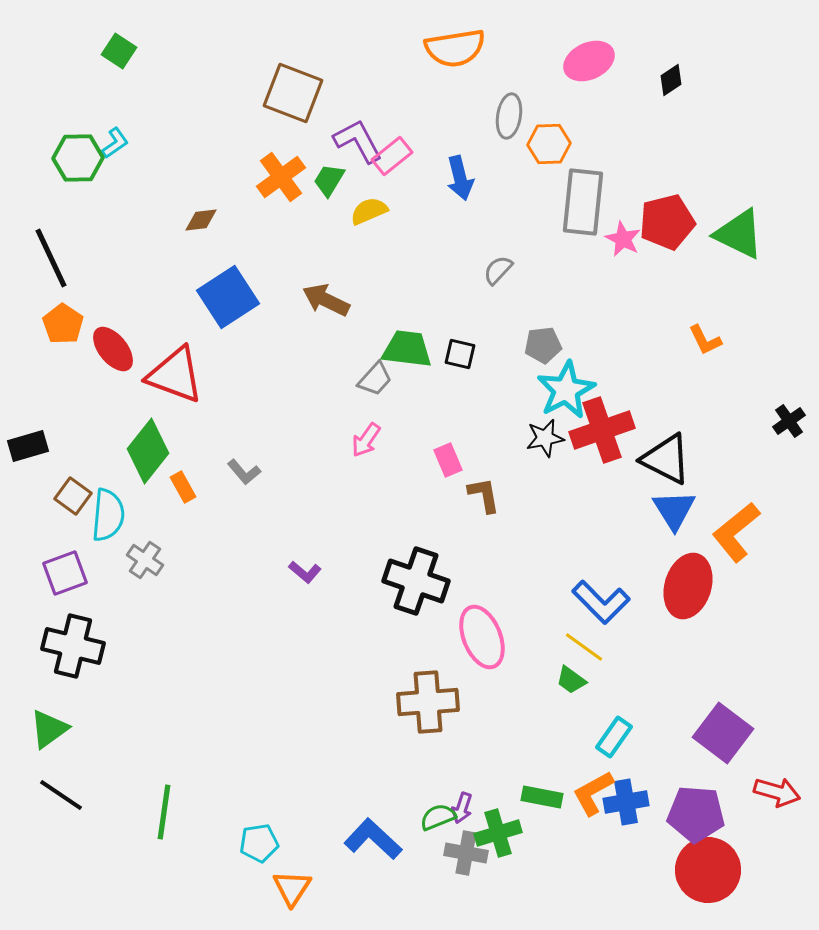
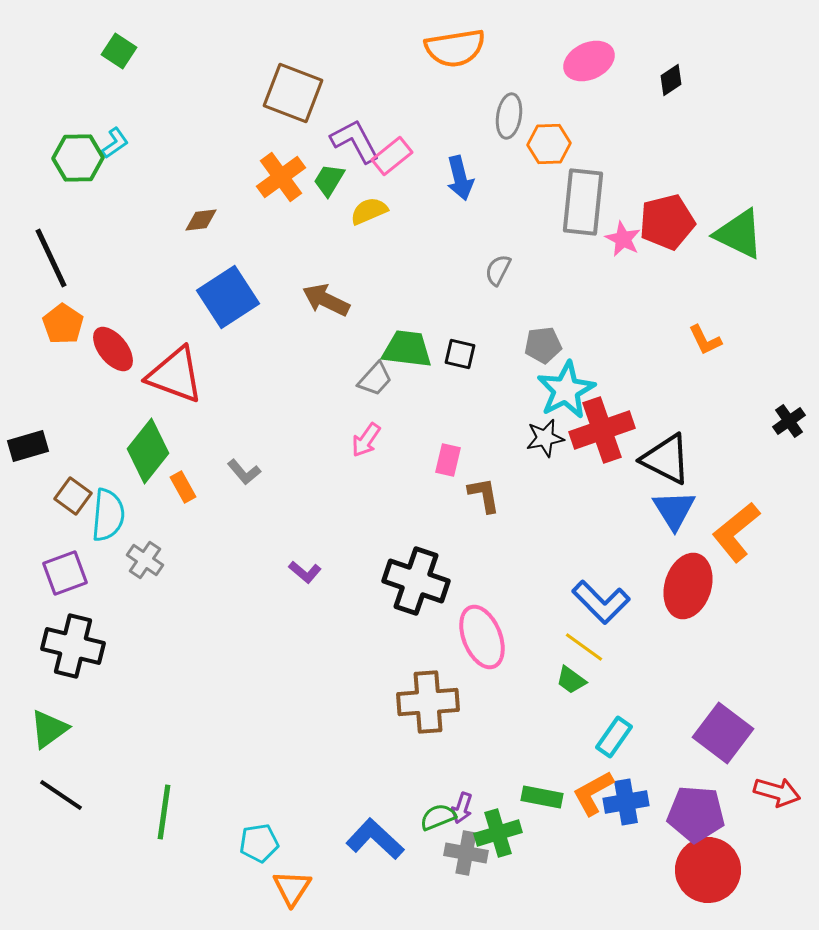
purple L-shape at (358, 141): moved 3 px left
gray semicircle at (498, 270): rotated 16 degrees counterclockwise
pink rectangle at (448, 460): rotated 36 degrees clockwise
blue L-shape at (373, 839): moved 2 px right
